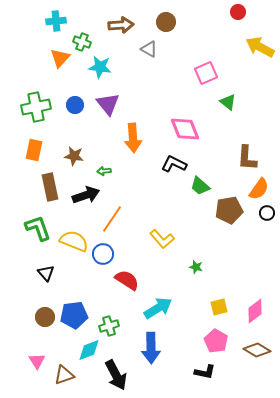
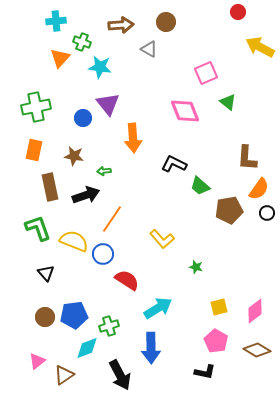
blue circle at (75, 105): moved 8 px right, 13 px down
pink diamond at (185, 129): moved 18 px up
cyan diamond at (89, 350): moved 2 px left, 2 px up
pink triangle at (37, 361): rotated 24 degrees clockwise
brown triangle at (64, 375): rotated 15 degrees counterclockwise
black arrow at (116, 375): moved 4 px right
